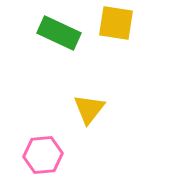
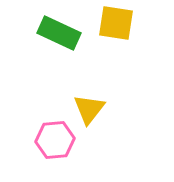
pink hexagon: moved 12 px right, 15 px up
